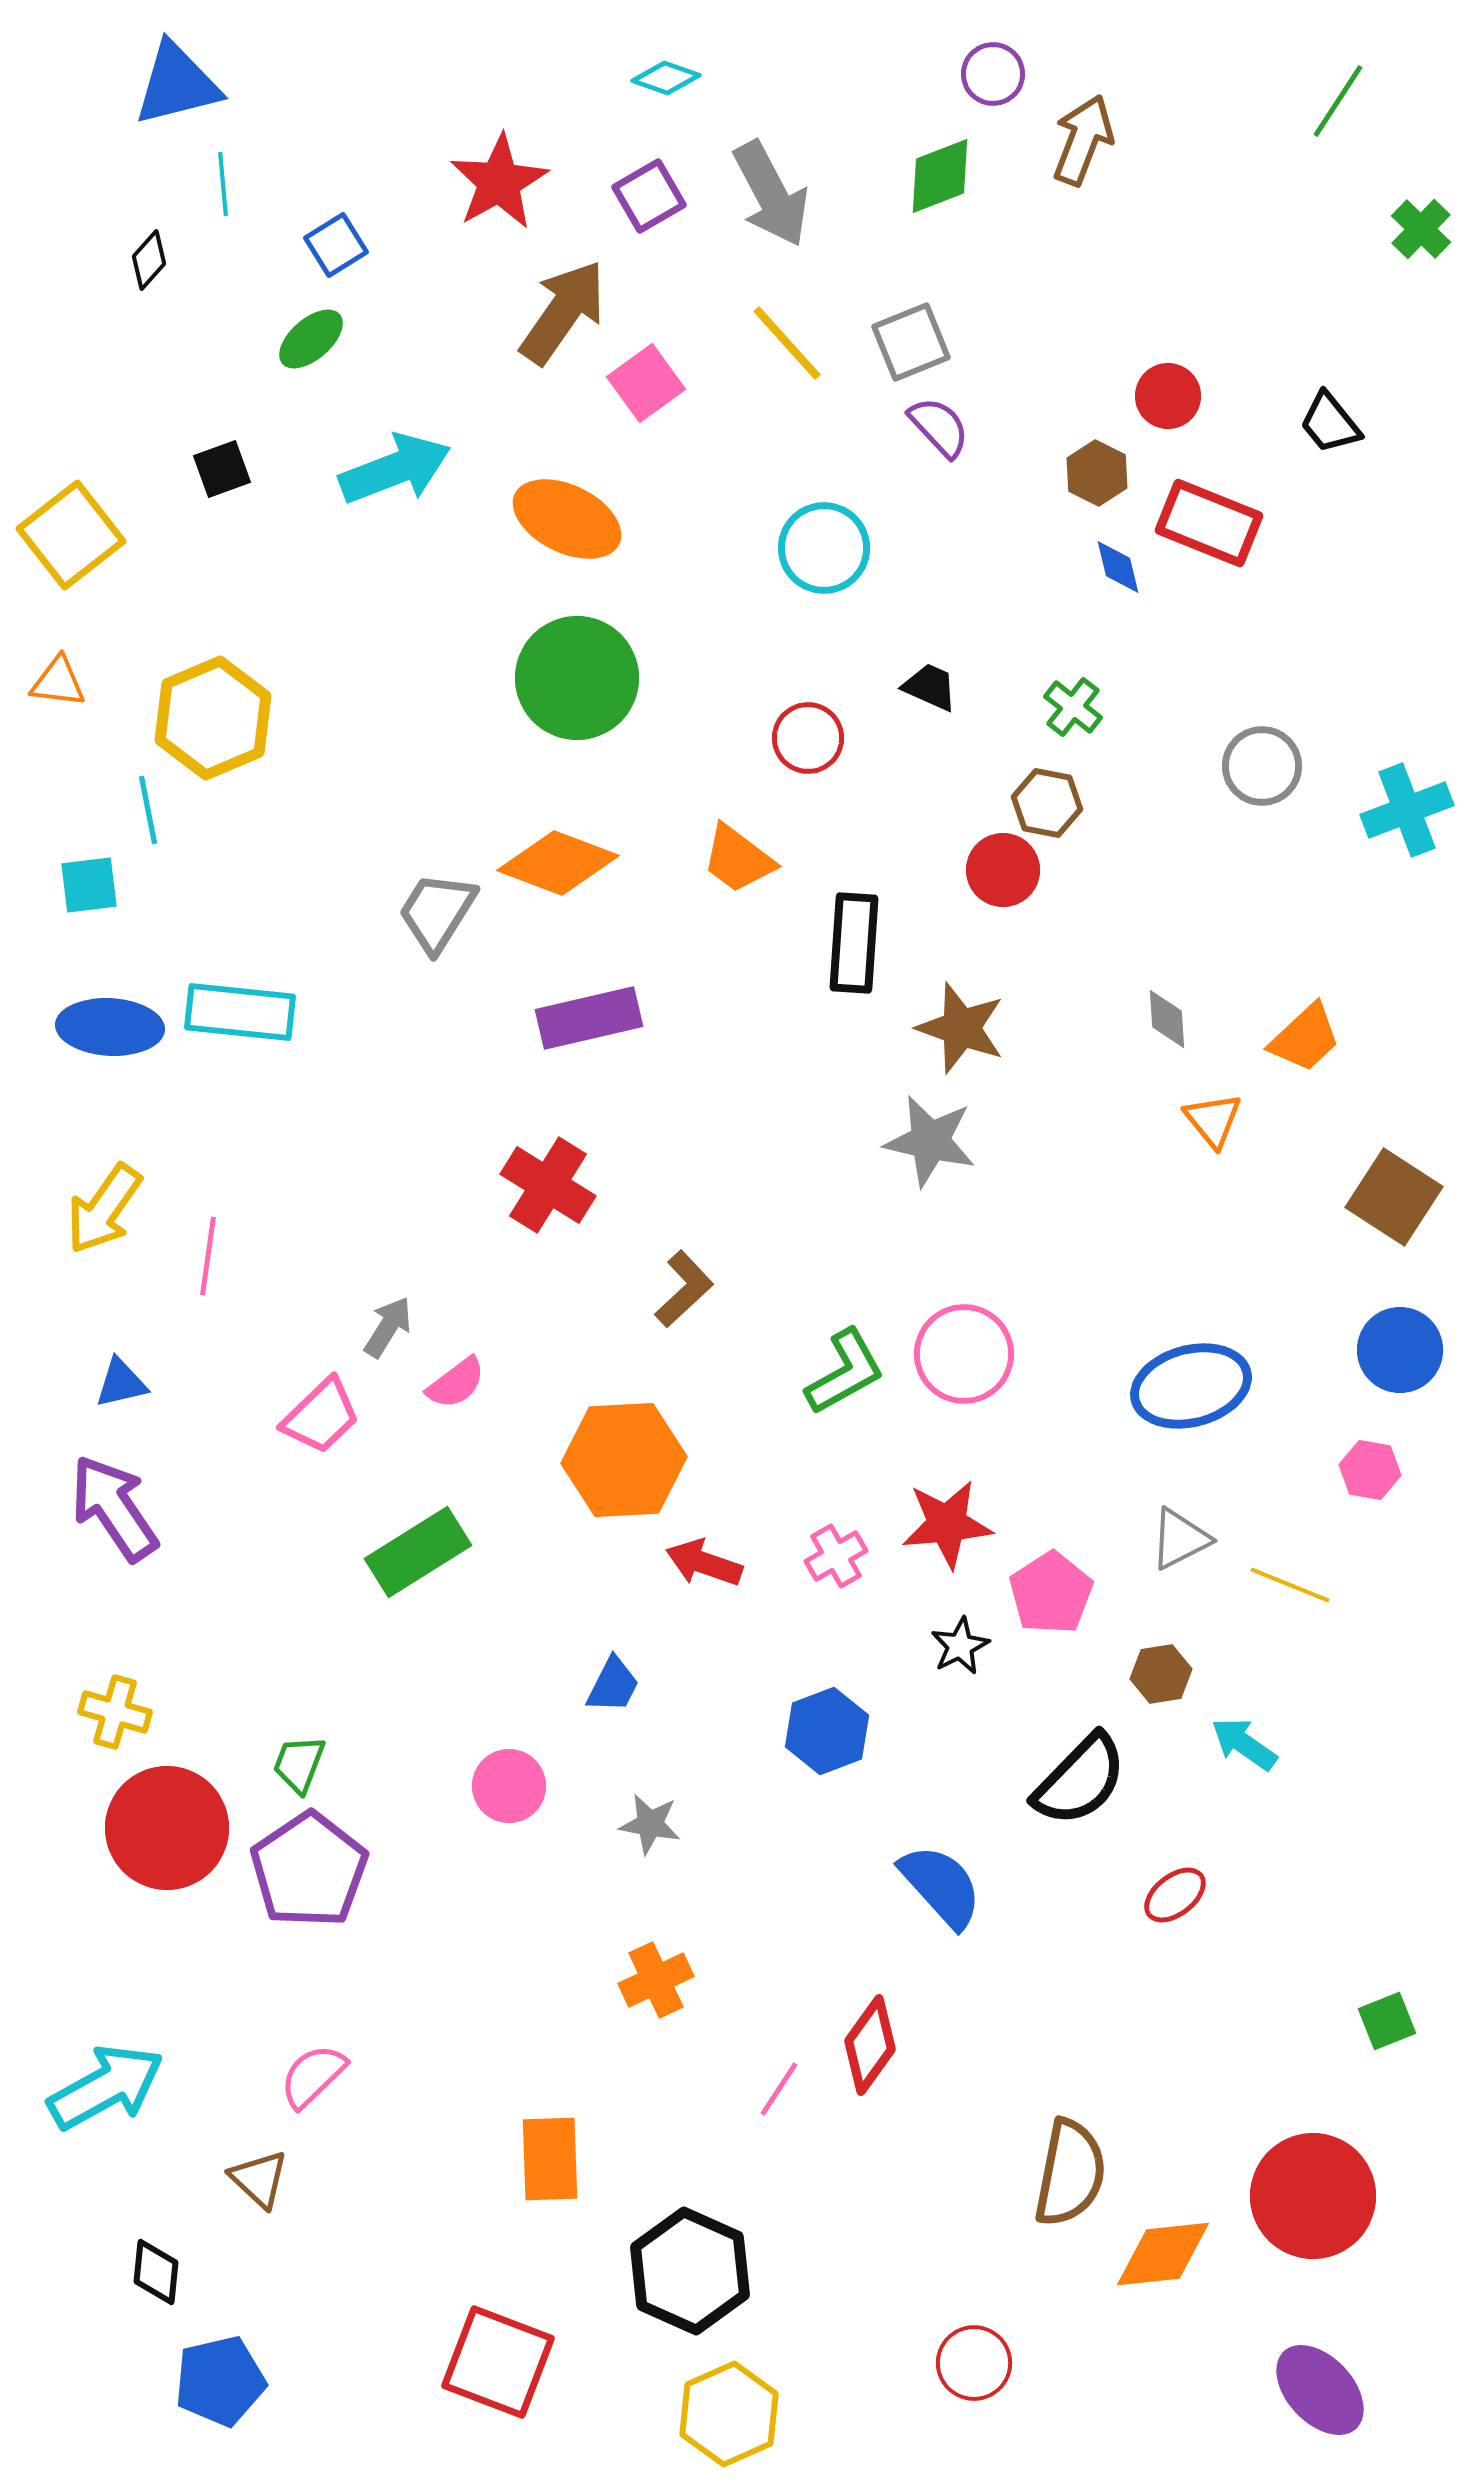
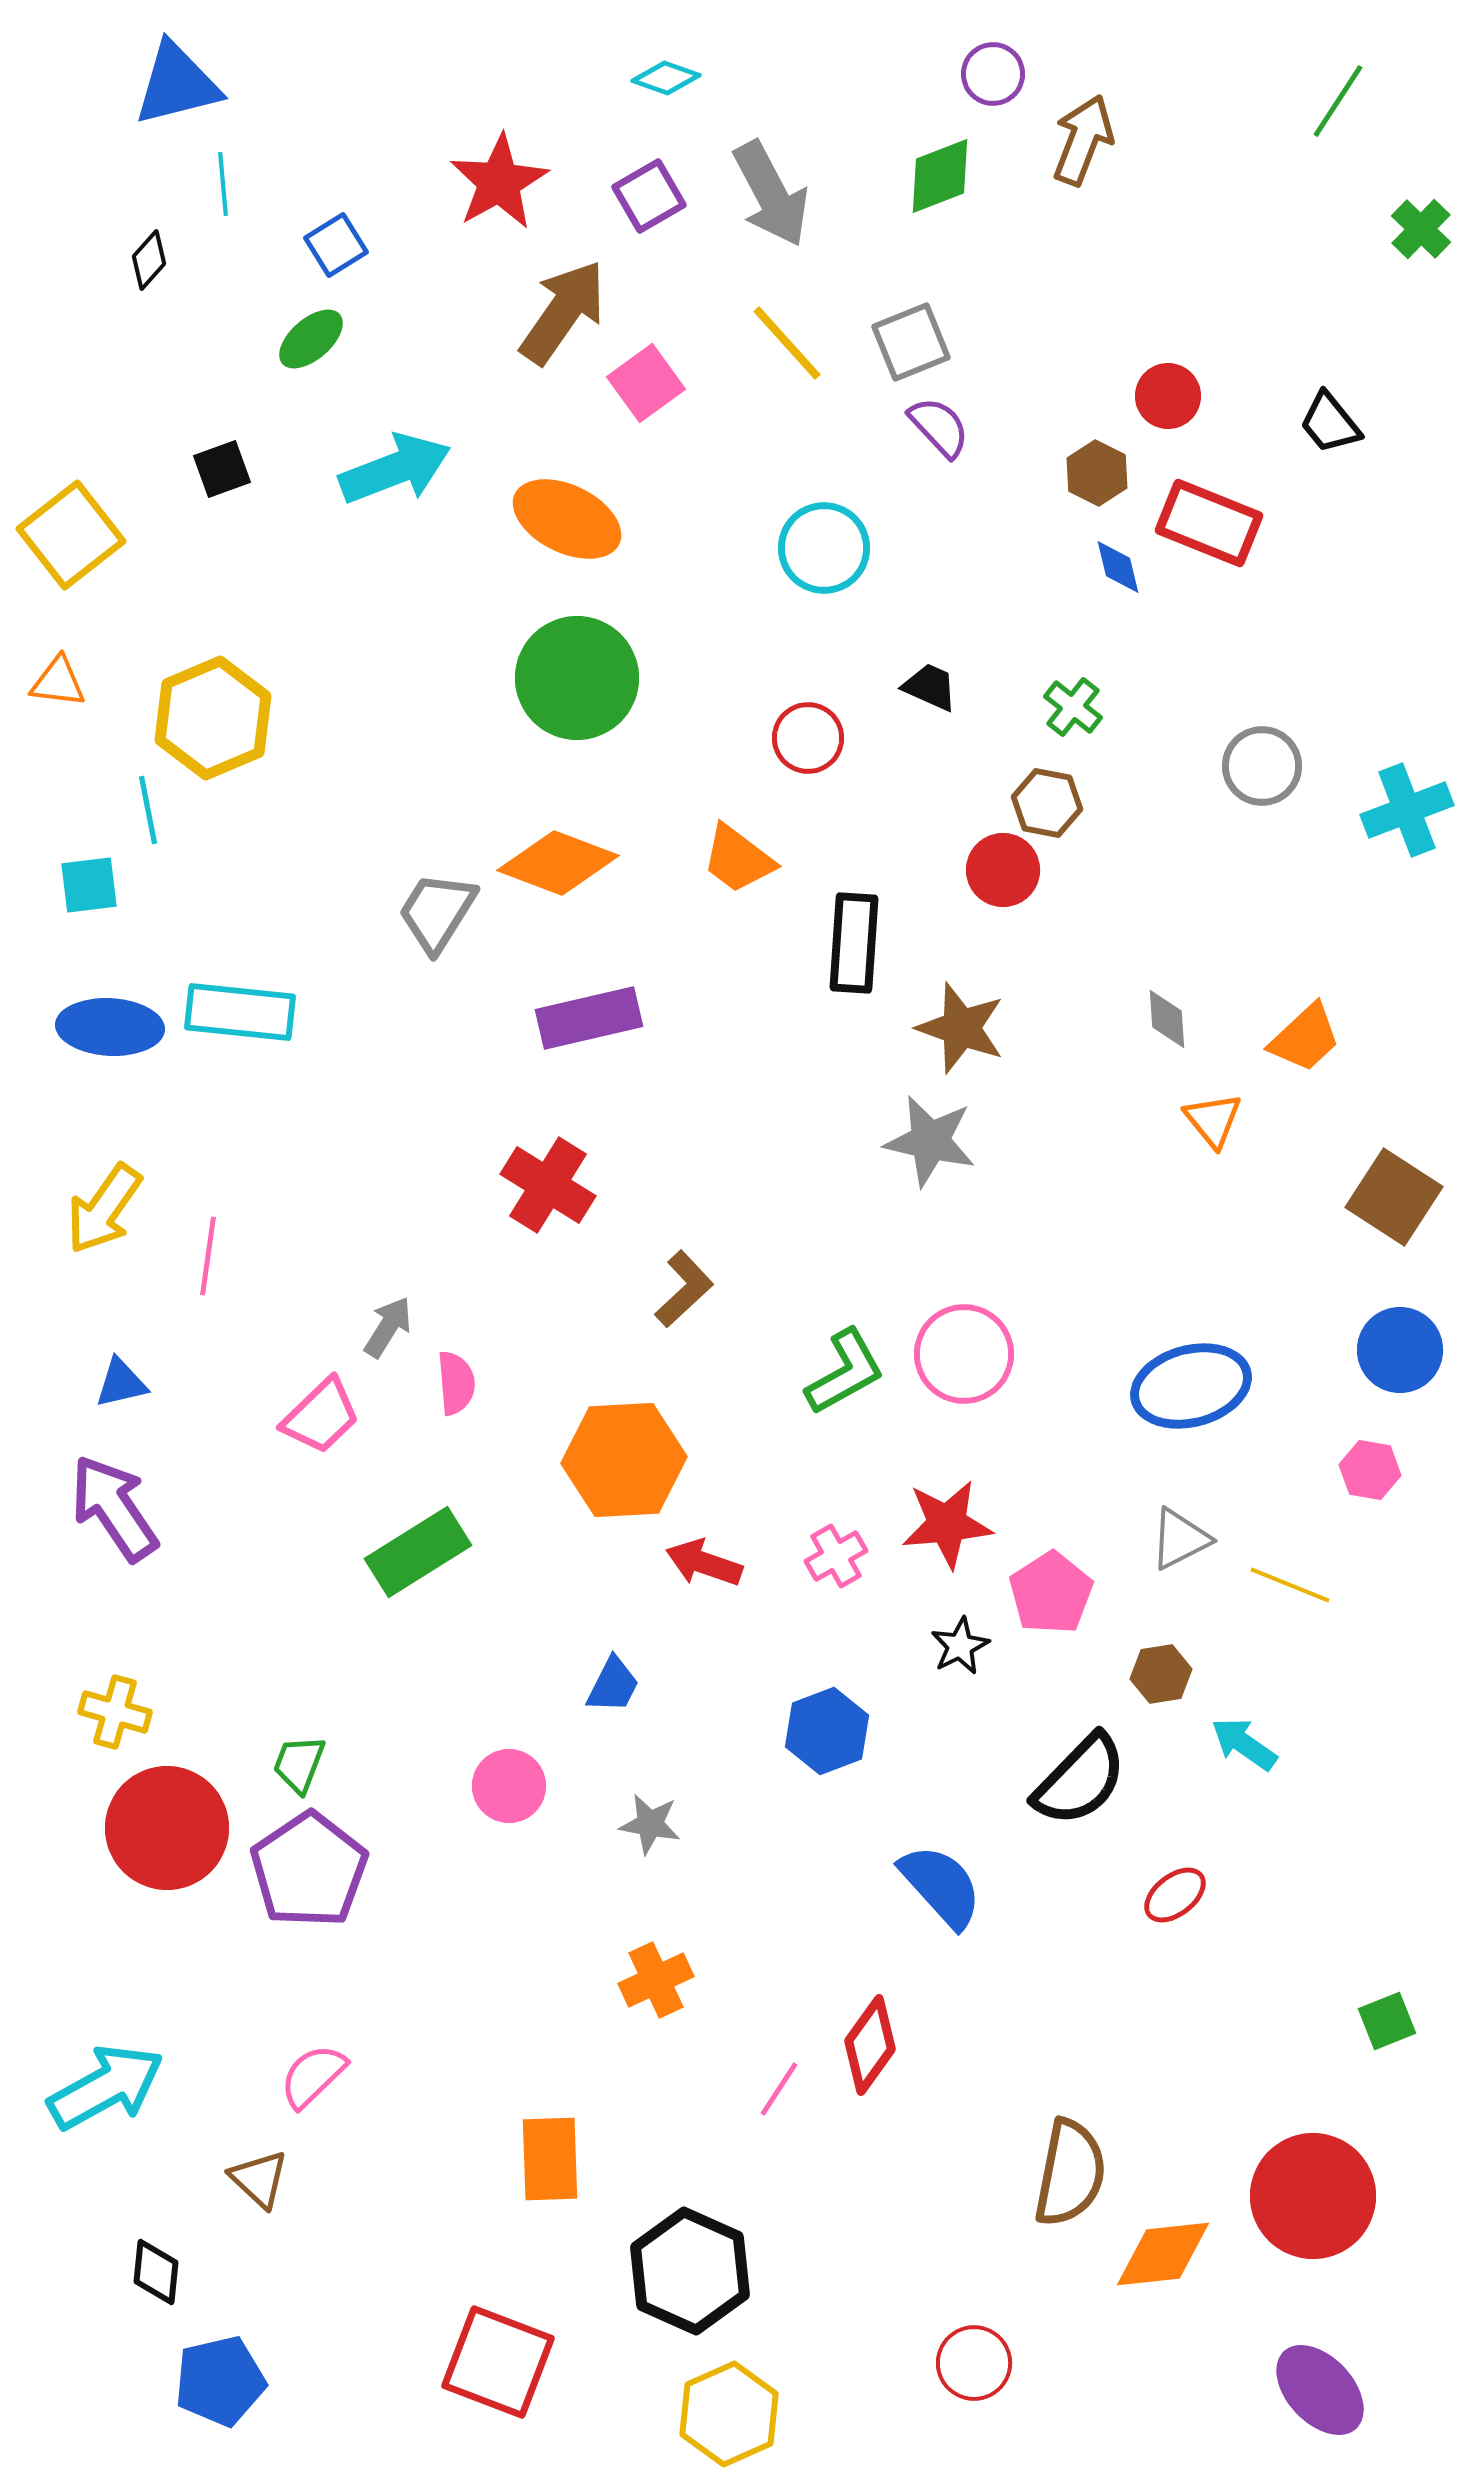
pink semicircle at (456, 1383): rotated 58 degrees counterclockwise
